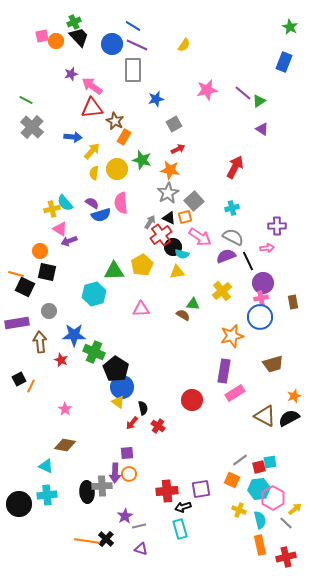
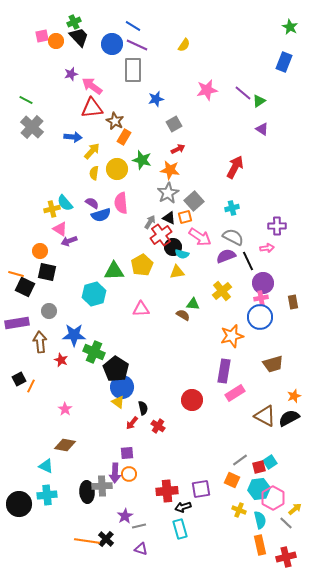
cyan square at (270, 462): rotated 24 degrees counterclockwise
